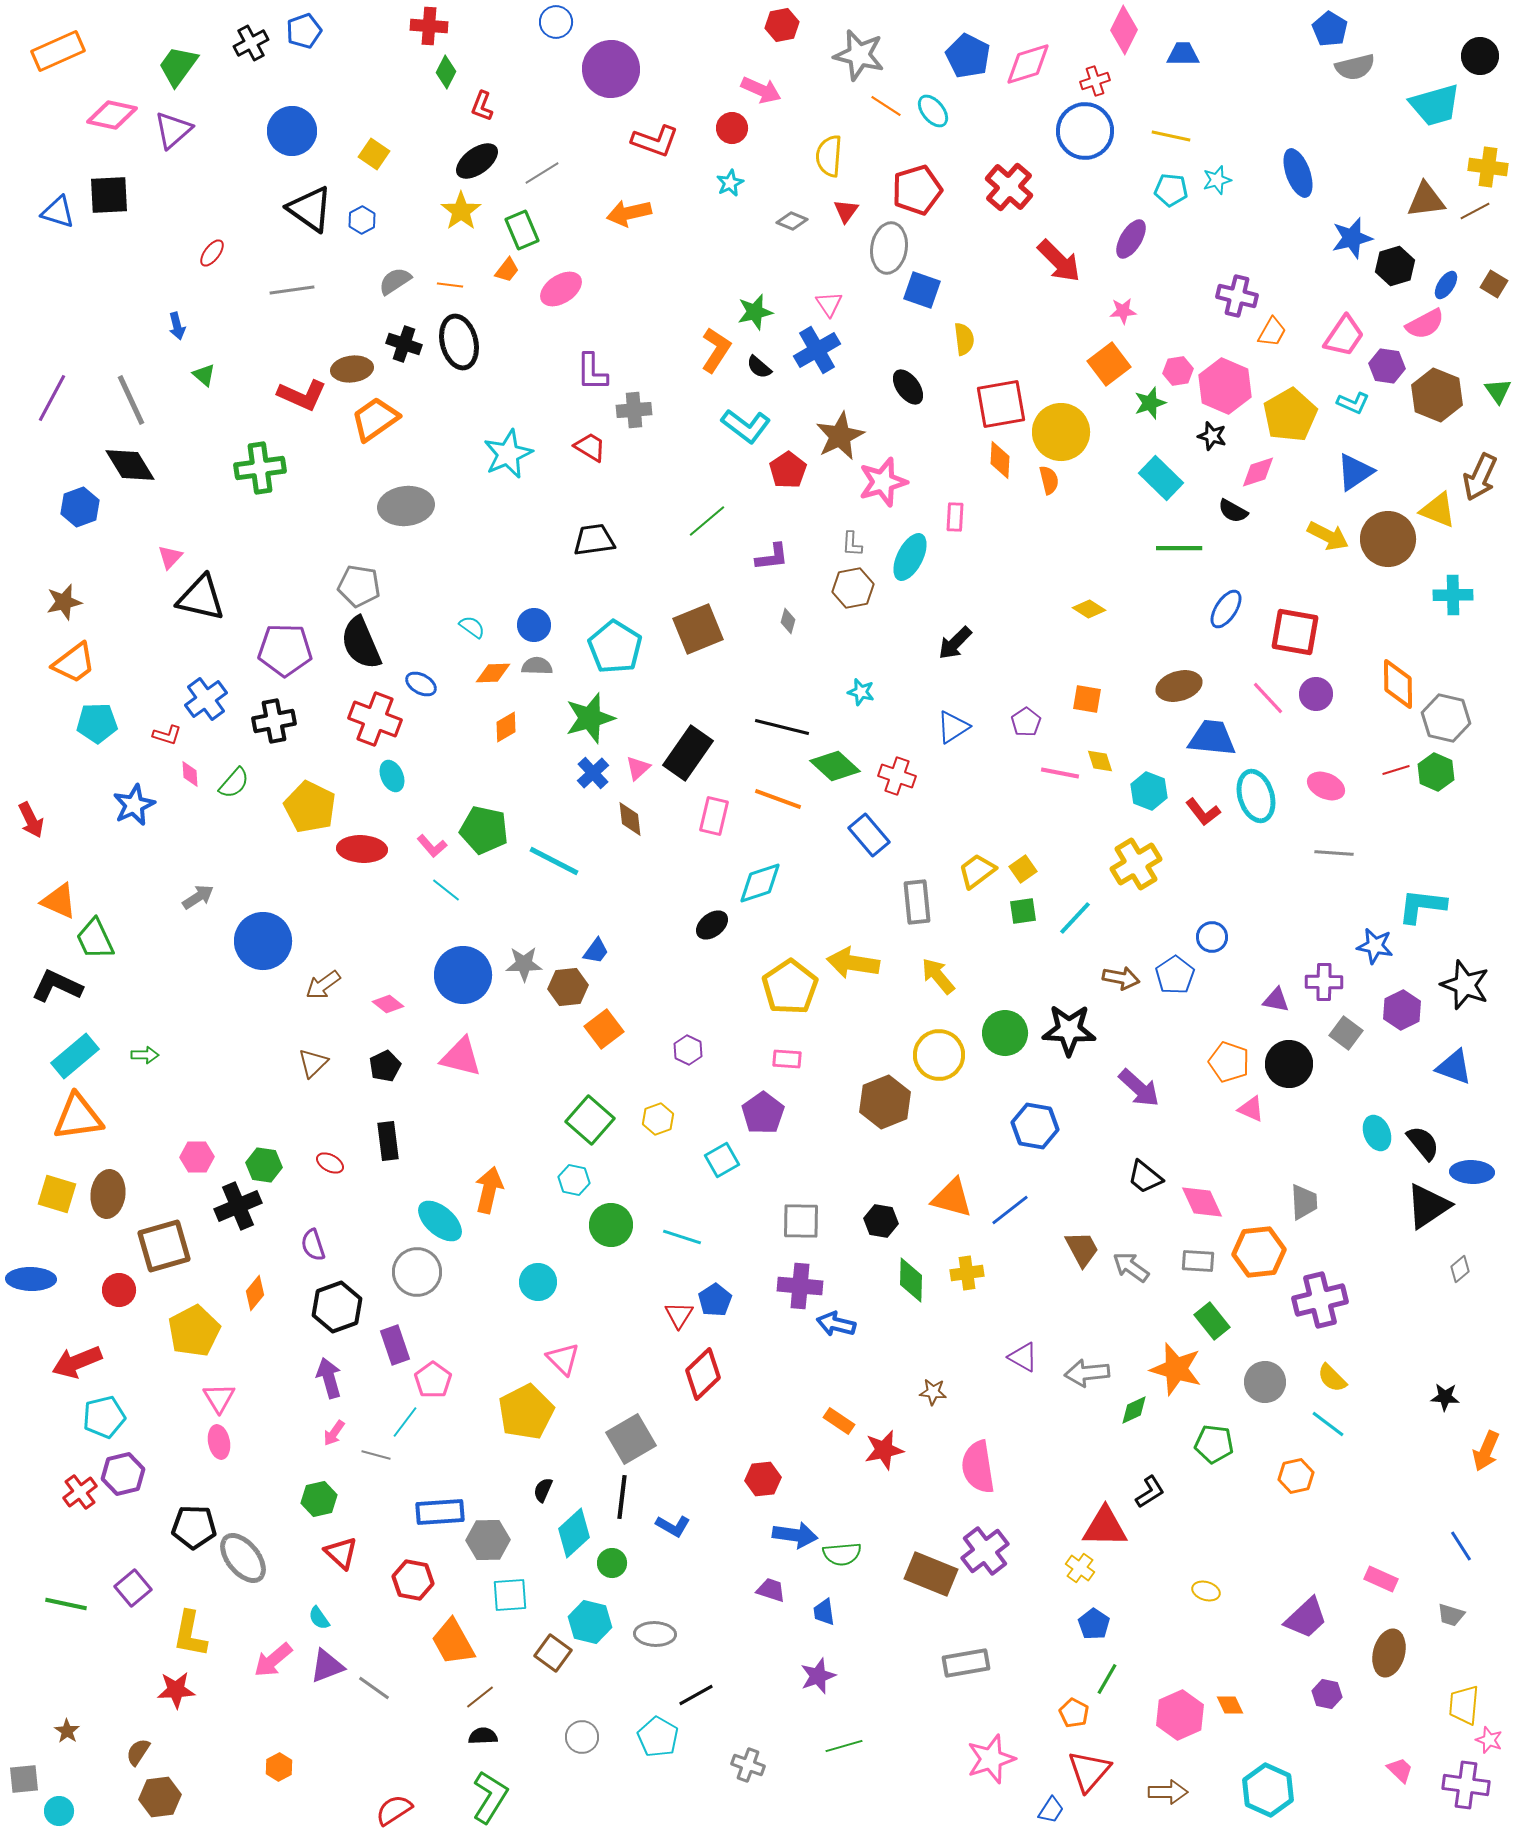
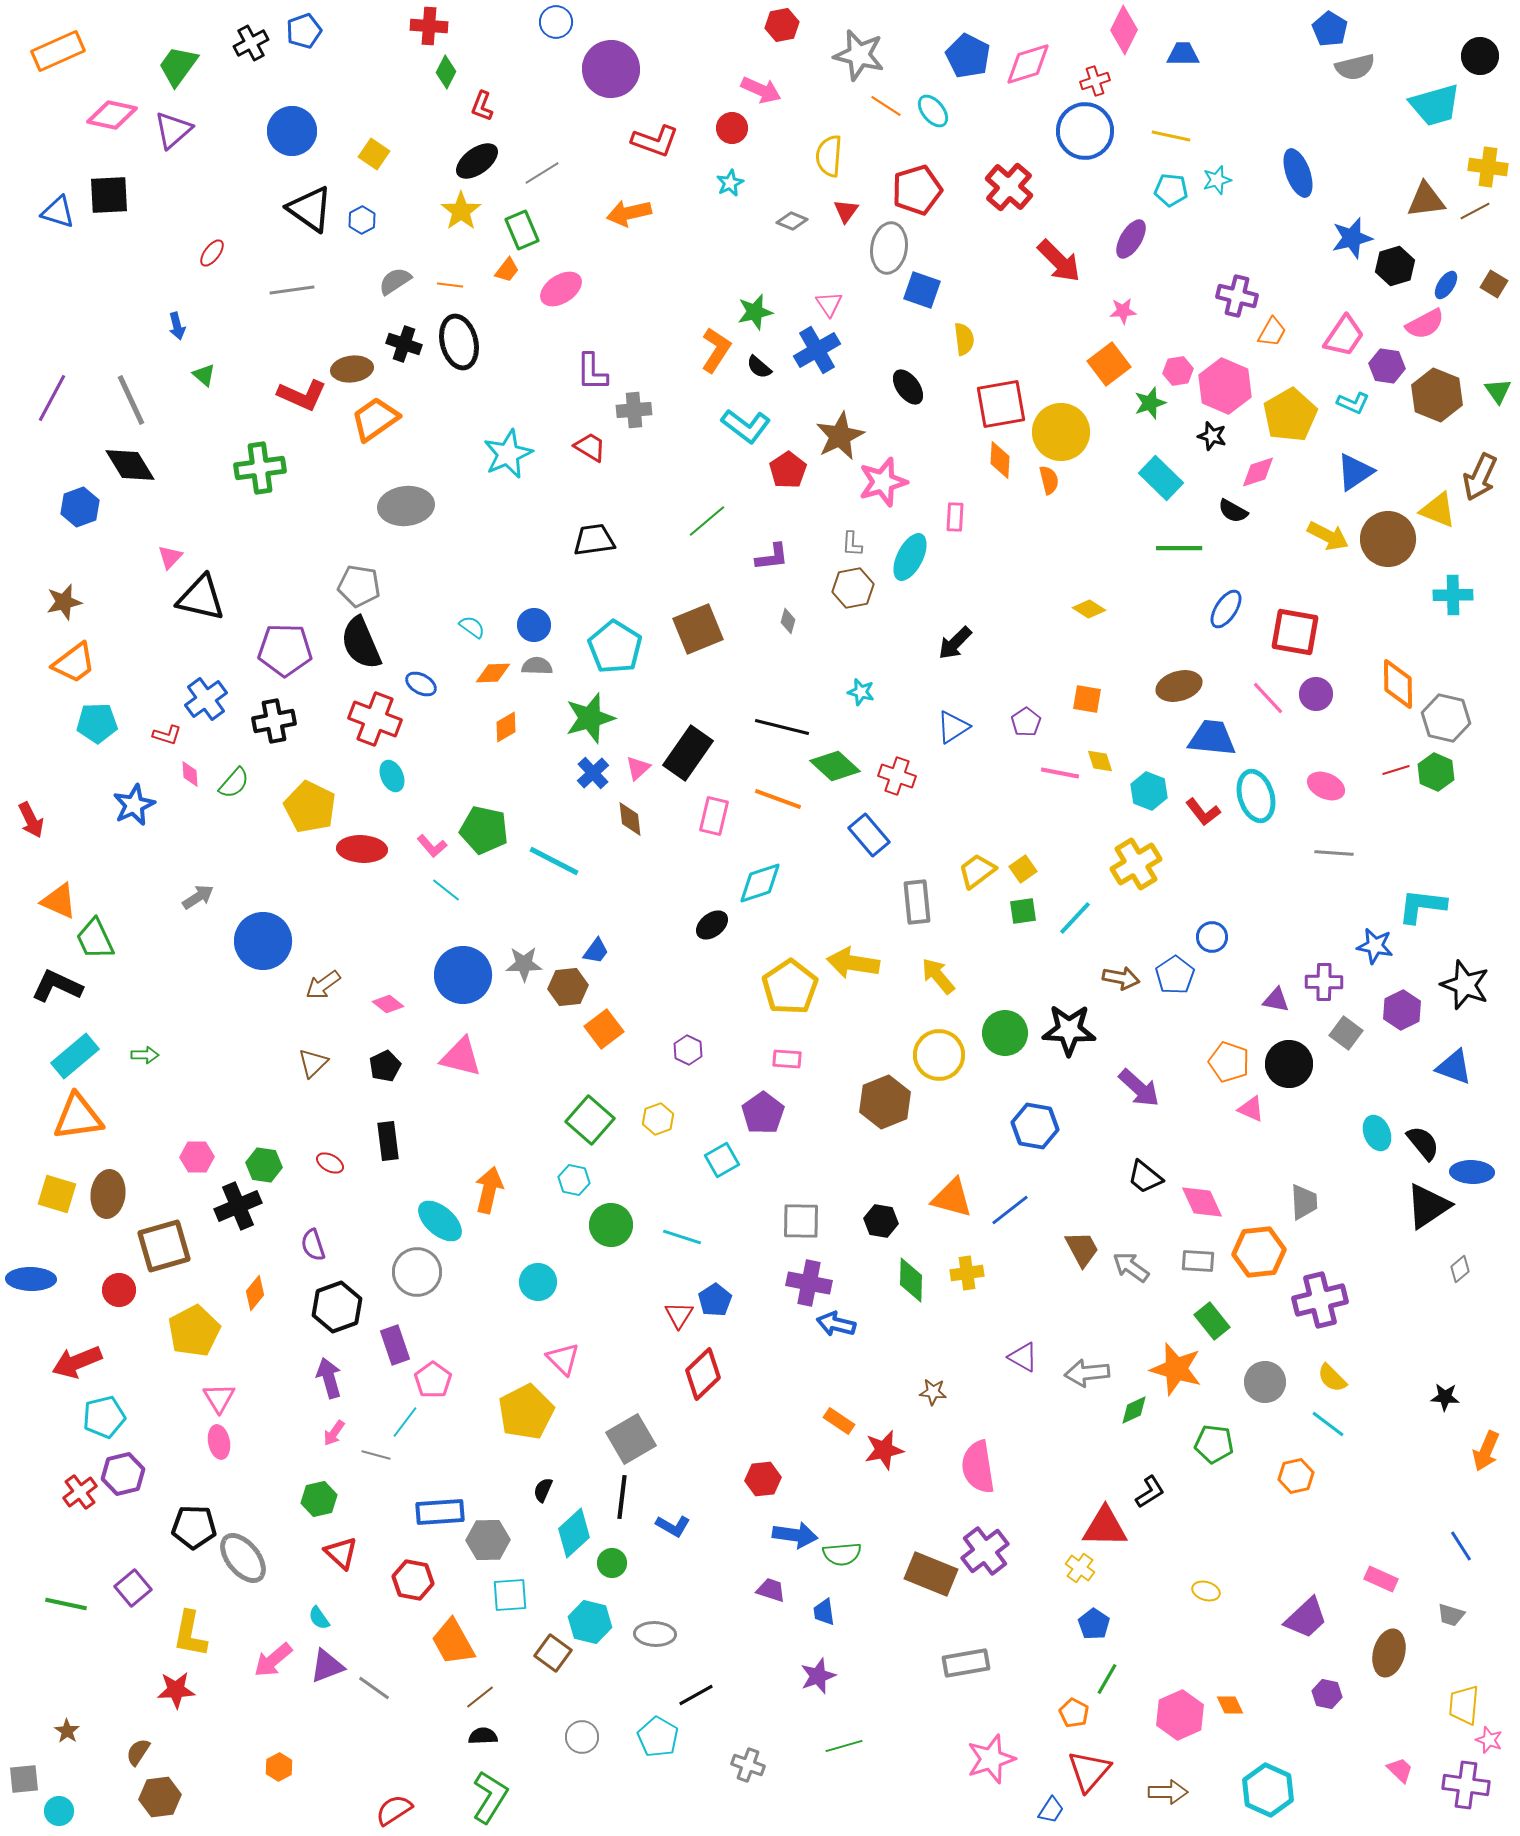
purple cross at (800, 1286): moved 9 px right, 3 px up; rotated 6 degrees clockwise
